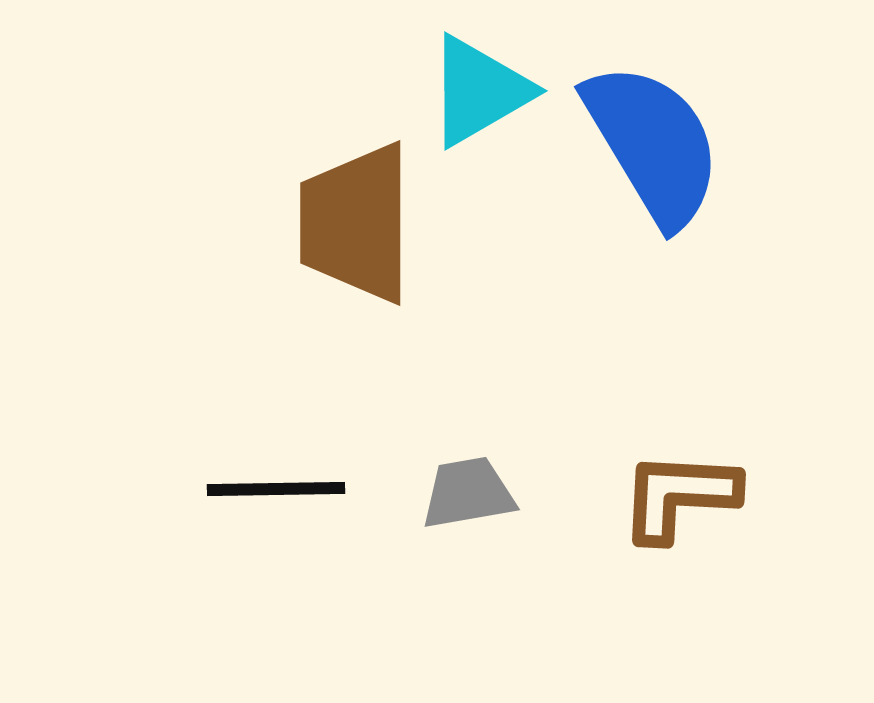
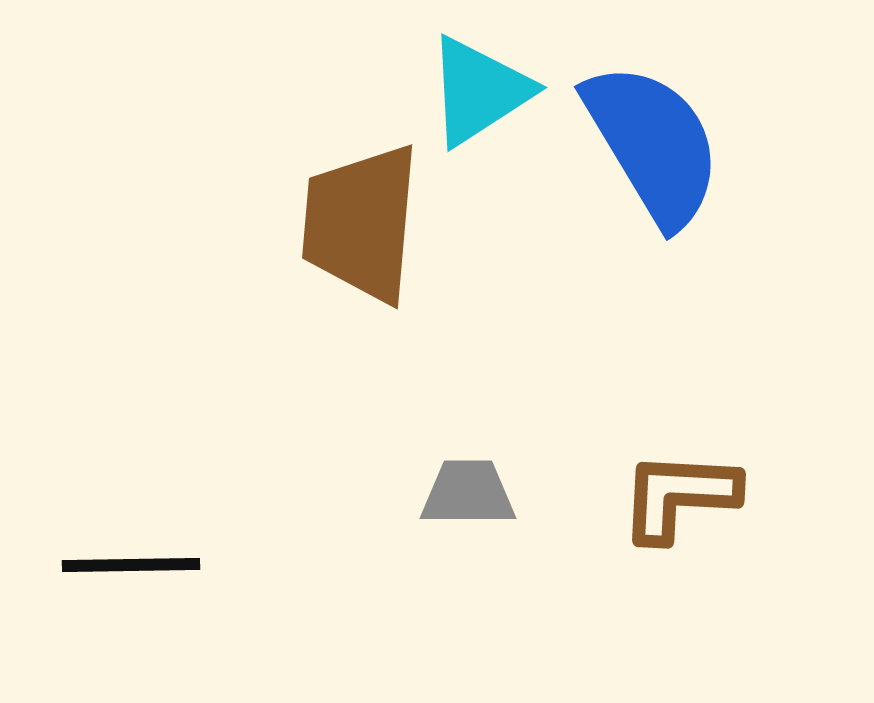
cyan triangle: rotated 3 degrees counterclockwise
brown trapezoid: moved 5 px right; rotated 5 degrees clockwise
black line: moved 145 px left, 76 px down
gray trapezoid: rotated 10 degrees clockwise
